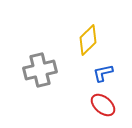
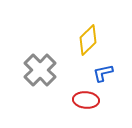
gray cross: rotated 32 degrees counterclockwise
red ellipse: moved 17 px left, 5 px up; rotated 35 degrees counterclockwise
